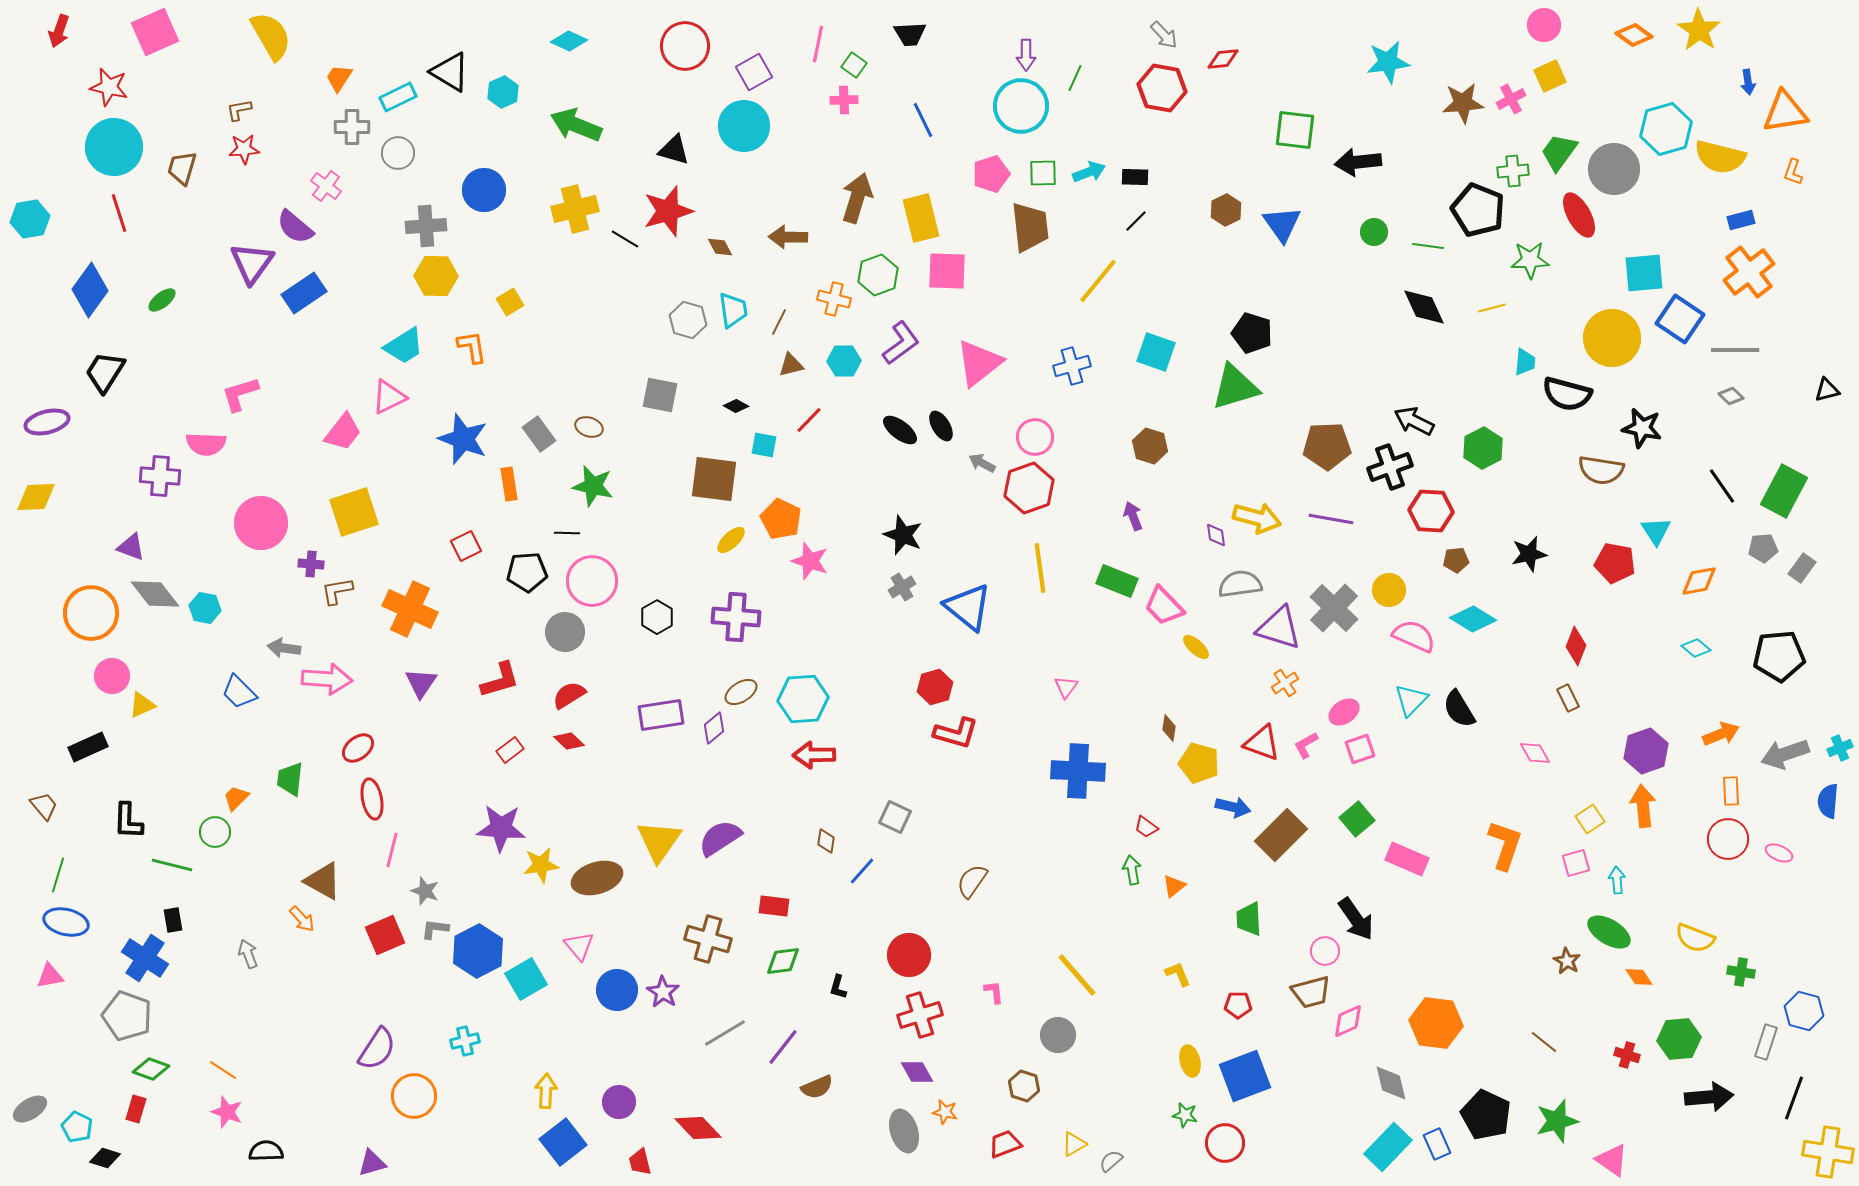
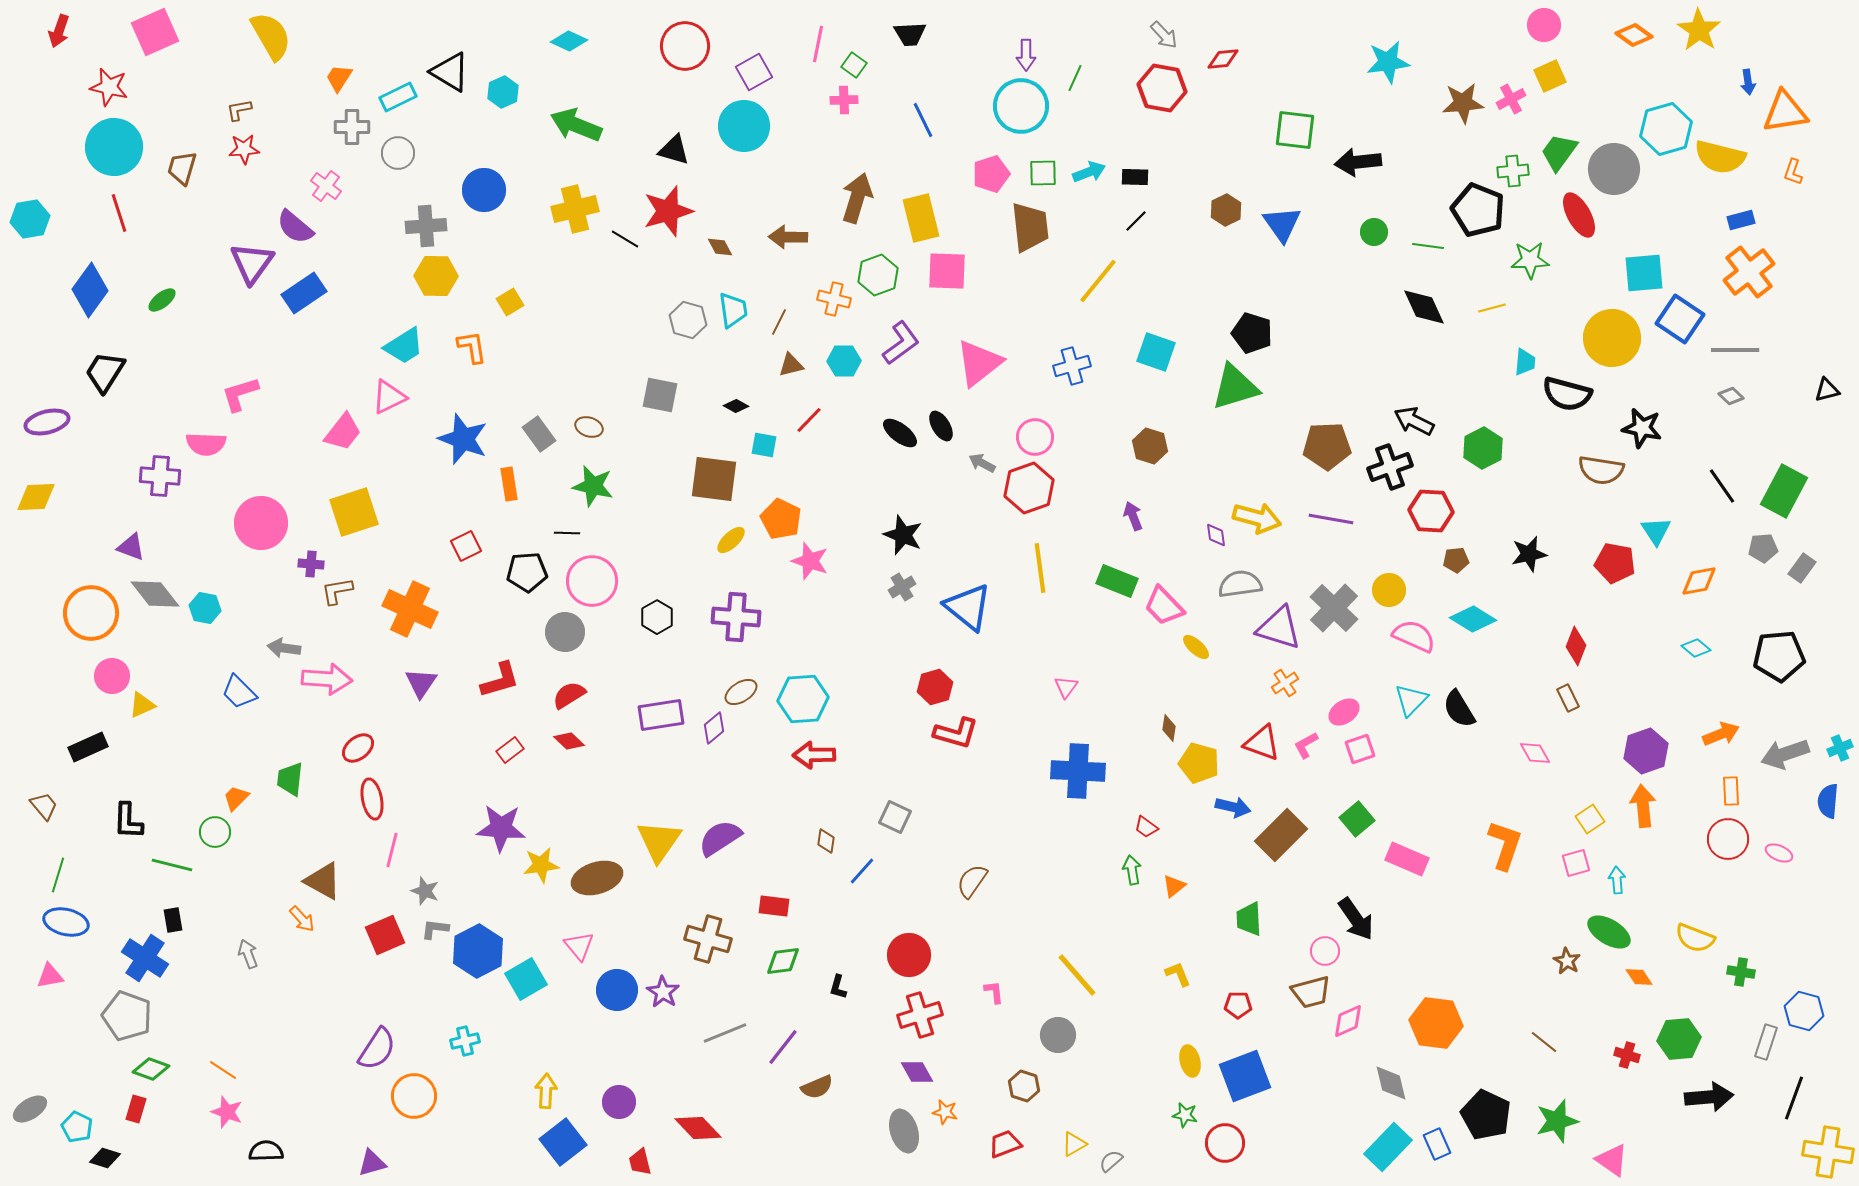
black ellipse at (900, 430): moved 3 px down
gray line at (725, 1033): rotated 9 degrees clockwise
